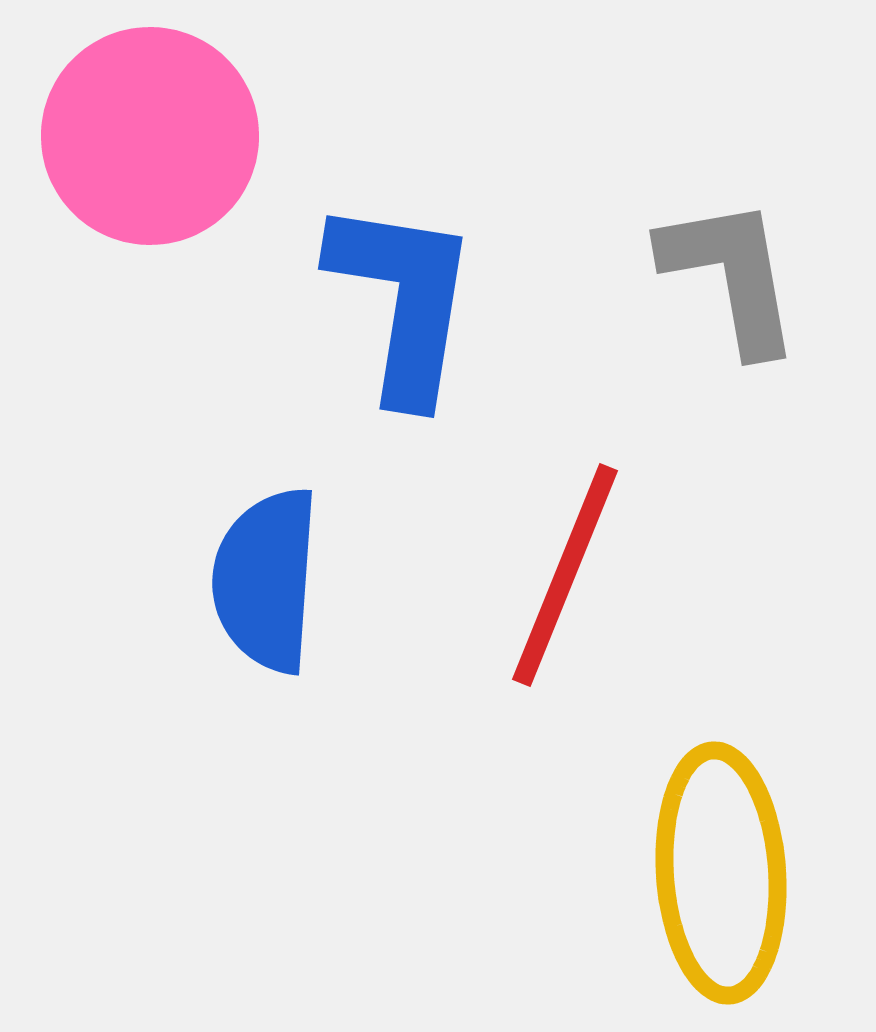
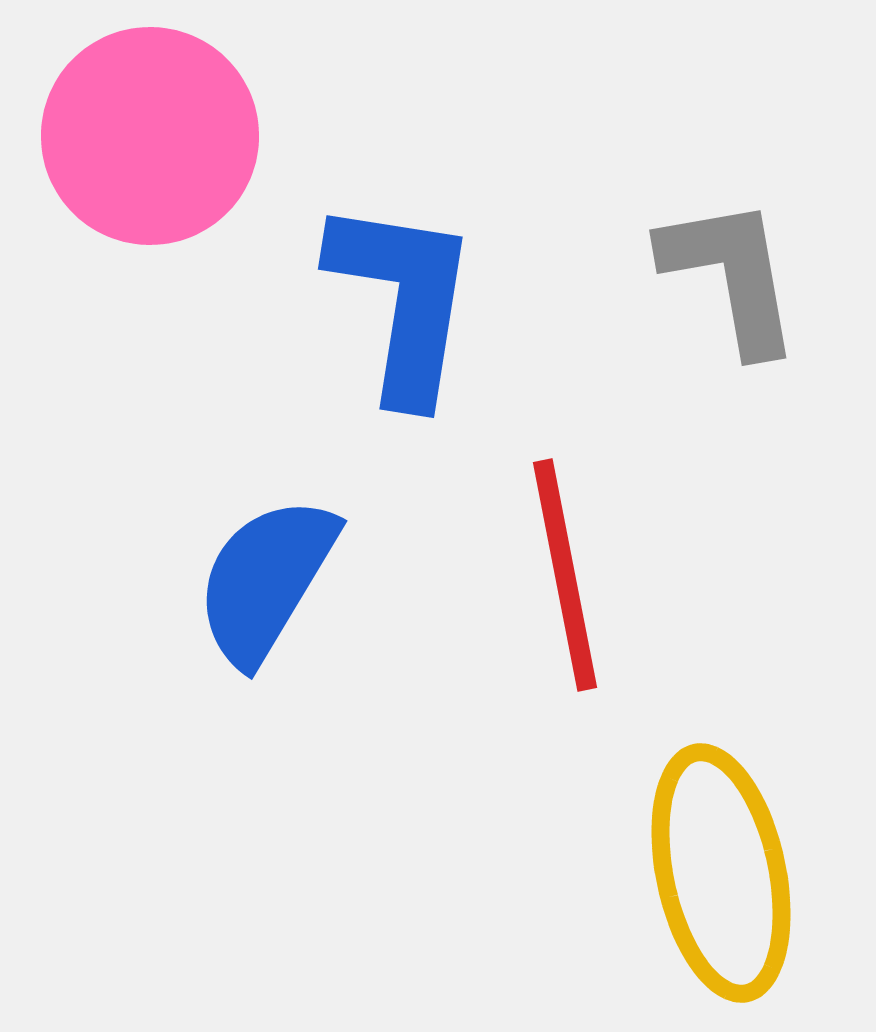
red line: rotated 33 degrees counterclockwise
blue semicircle: rotated 27 degrees clockwise
yellow ellipse: rotated 8 degrees counterclockwise
